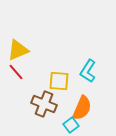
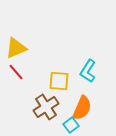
yellow triangle: moved 2 px left, 2 px up
brown cross: moved 2 px right, 3 px down; rotated 35 degrees clockwise
